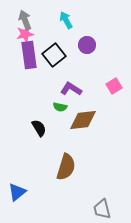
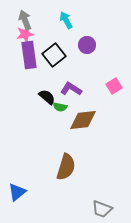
black semicircle: moved 8 px right, 31 px up; rotated 18 degrees counterclockwise
gray trapezoid: rotated 55 degrees counterclockwise
